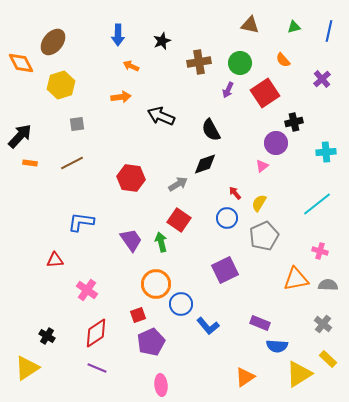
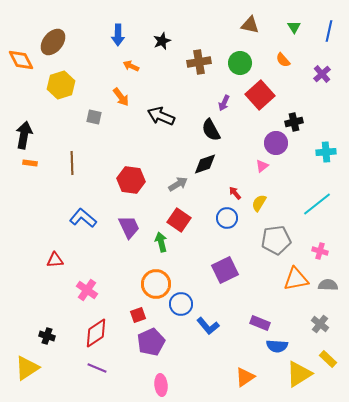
green triangle at (294, 27): rotated 48 degrees counterclockwise
orange diamond at (21, 63): moved 3 px up
purple cross at (322, 79): moved 5 px up
purple arrow at (228, 90): moved 4 px left, 13 px down
red square at (265, 93): moved 5 px left, 2 px down; rotated 8 degrees counterclockwise
orange arrow at (121, 97): rotated 60 degrees clockwise
gray square at (77, 124): moved 17 px right, 7 px up; rotated 21 degrees clockwise
black arrow at (20, 136): moved 4 px right, 1 px up; rotated 32 degrees counterclockwise
brown line at (72, 163): rotated 65 degrees counterclockwise
red hexagon at (131, 178): moved 2 px down
blue L-shape at (81, 222): moved 2 px right, 4 px up; rotated 32 degrees clockwise
gray pentagon at (264, 236): moved 12 px right, 4 px down; rotated 16 degrees clockwise
purple trapezoid at (131, 240): moved 2 px left, 13 px up; rotated 10 degrees clockwise
gray cross at (323, 324): moved 3 px left
black cross at (47, 336): rotated 14 degrees counterclockwise
